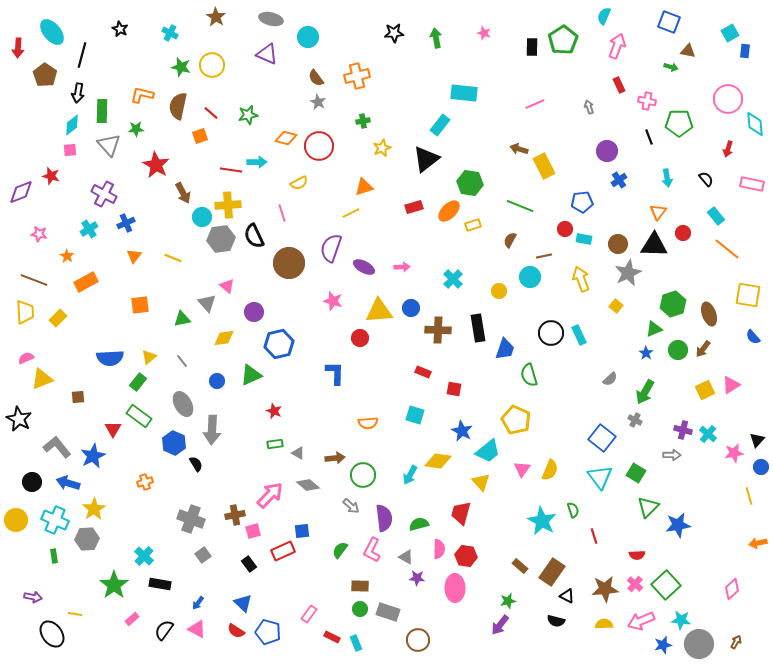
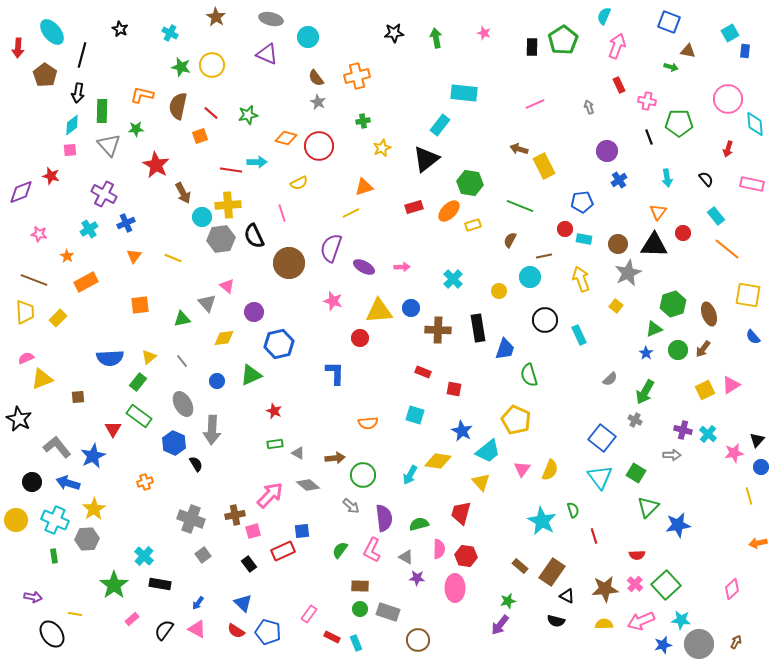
black circle at (551, 333): moved 6 px left, 13 px up
